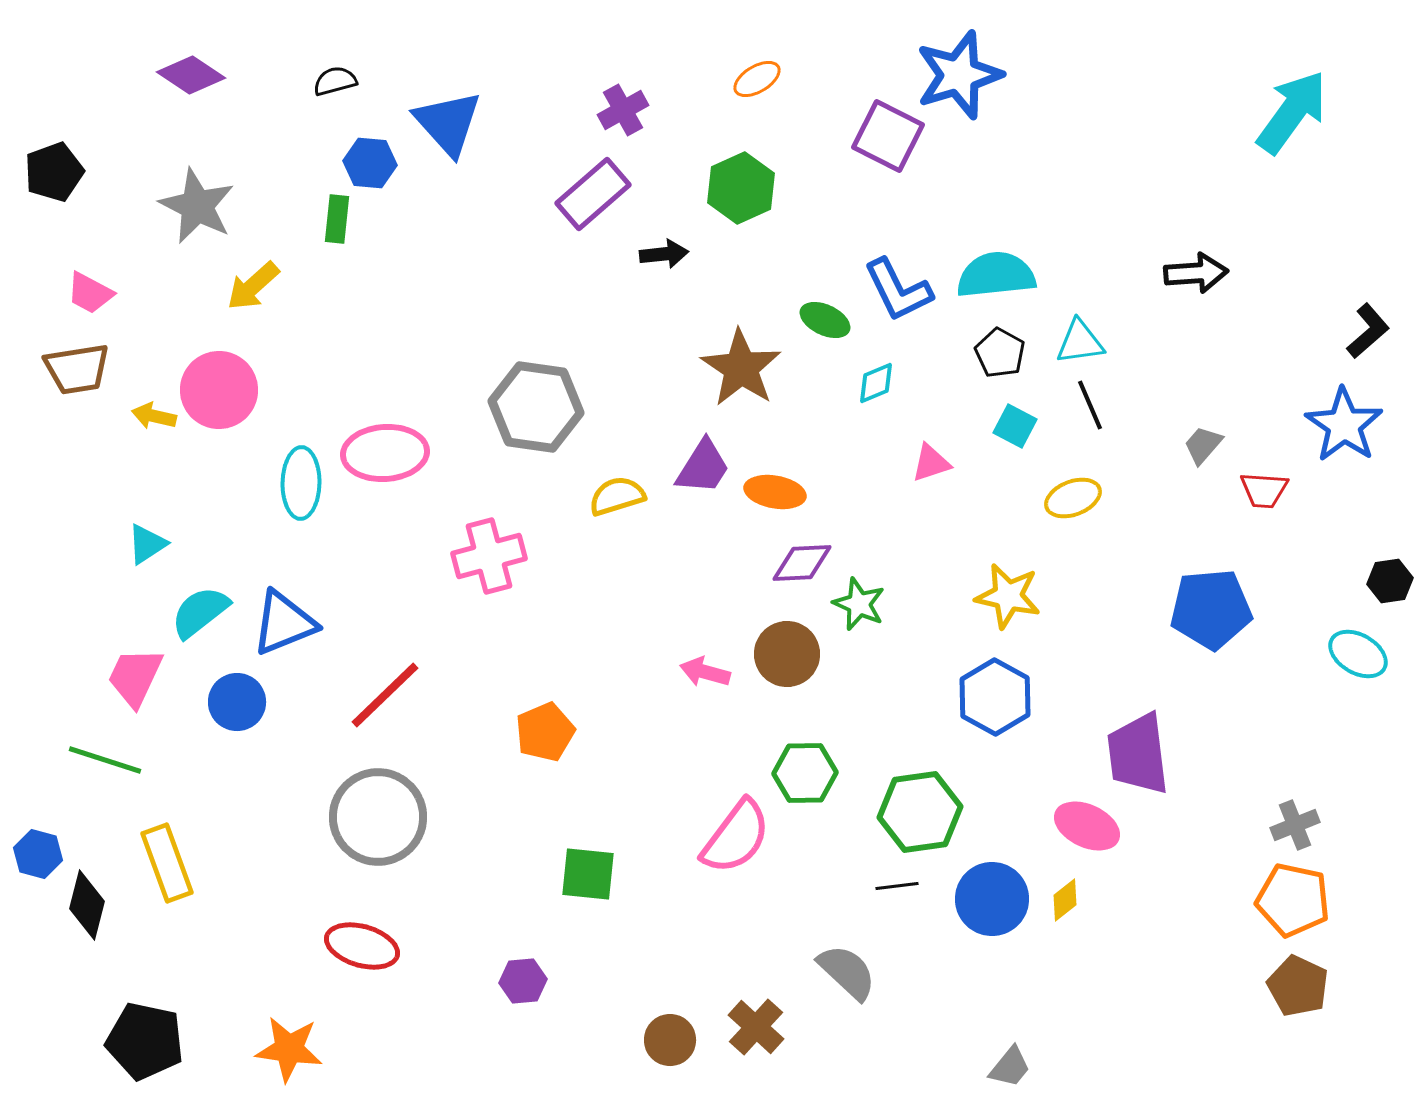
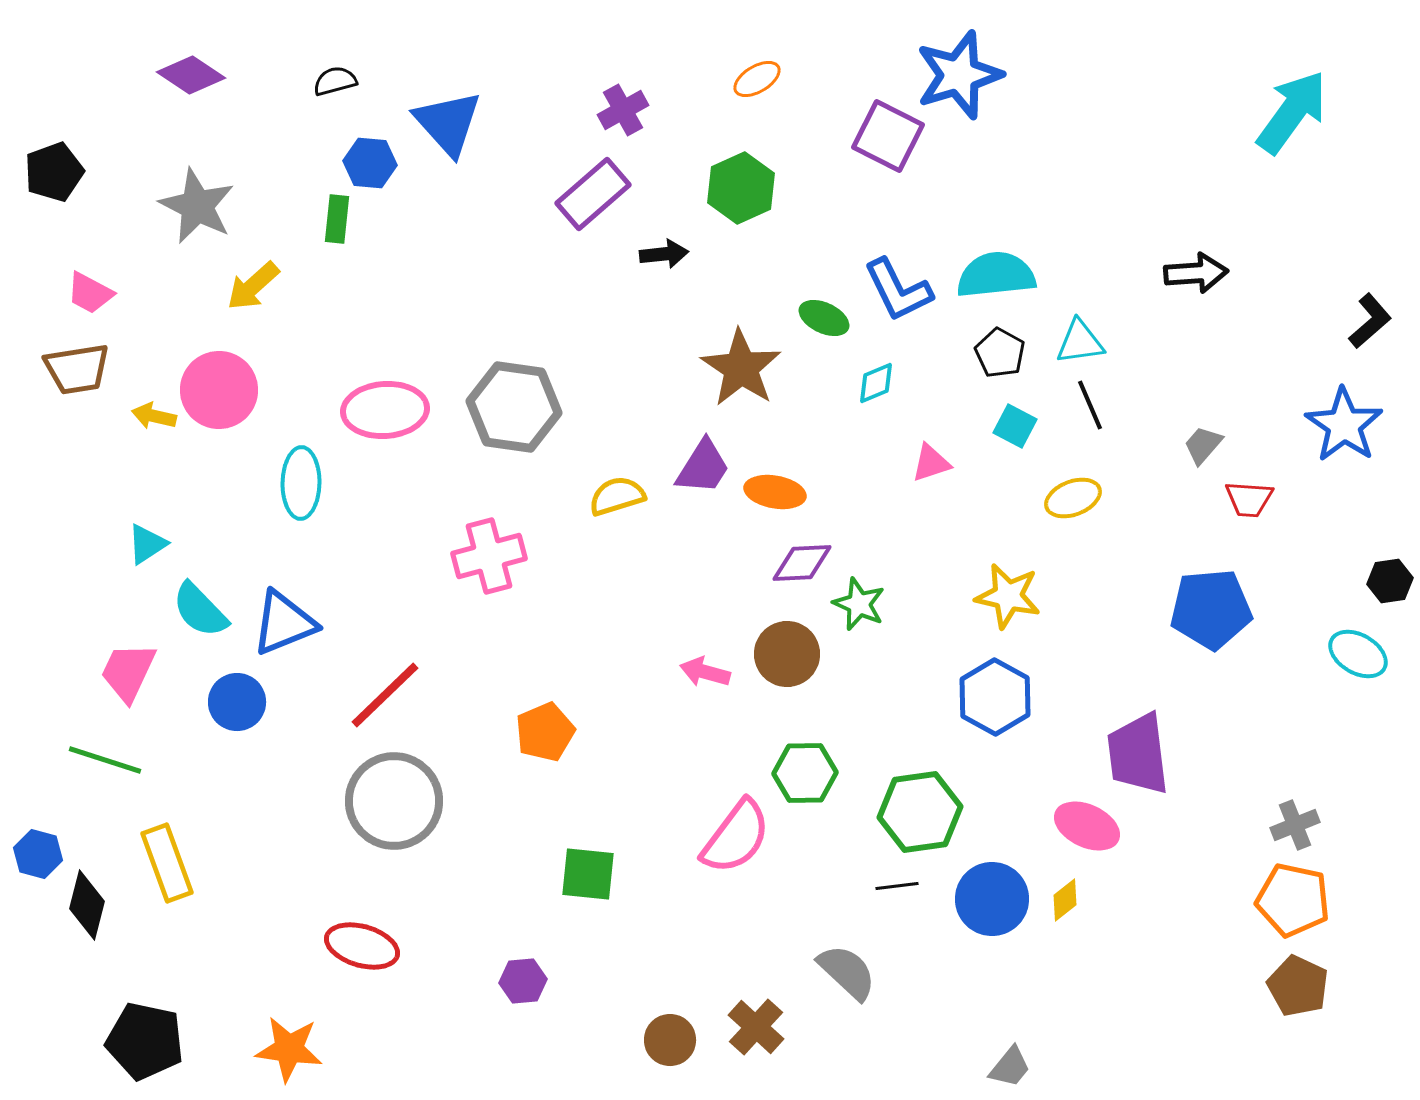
green ellipse at (825, 320): moved 1 px left, 2 px up
black L-shape at (1368, 331): moved 2 px right, 10 px up
gray hexagon at (536, 407): moved 22 px left
pink ellipse at (385, 453): moved 43 px up
red trapezoid at (1264, 490): moved 15 px left, 9 px down
cyan semicircle at (200, 612): moved 2 px up; rotated 96 degrees counterclockwise
pink trapezoid at (135, 677): moved 7 px left, 5 px up
gray circle at (378, 817): moved 16 px right, 16 px up
